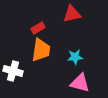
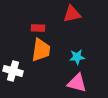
red rectangle: rotated 32 degrees clockwise
cyan star: moved 2 px right
pink triangle: moved 3 px left
